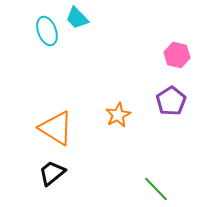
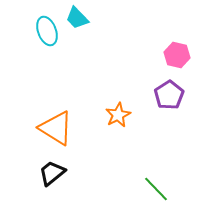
purple pentagon: moved 2 px left, 6 px up
